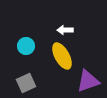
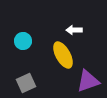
white arrow: moved 9 px right
cyan circle: moved 3 px left, 5 px up
yellow ellipse: moved 1 px right, 1 px up
